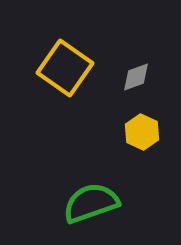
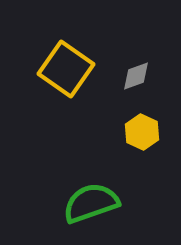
yellow square: moved 1 px right, 1 px down
gray diamond: moved 1 px up
